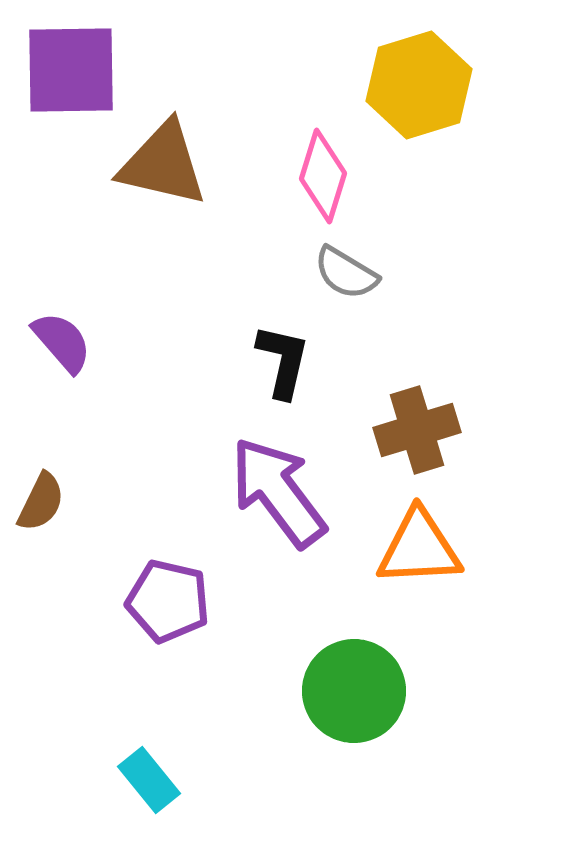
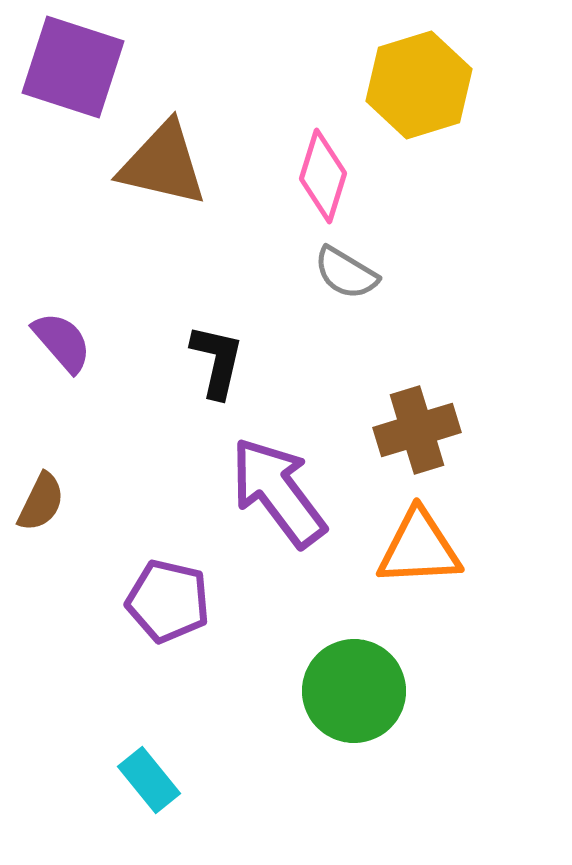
purple square: moved 2 px right, 3 px up; rotated 19 degrees clockwise
black L-shape: moved 66 px left
